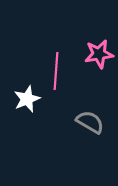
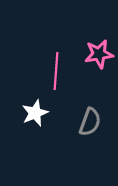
white star: moved 8 px right, 14 px down
gray semicircle: rotated 80 degrees clockwise
